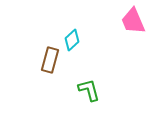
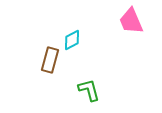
pink trapezoid: moved 2 px left
cyan diamond: rotated 15 degrees clockwise
